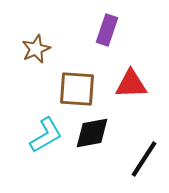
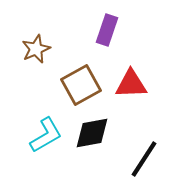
brown square: moved 4 px right, 4 px up; rotated 33 degrees counterclockwise
